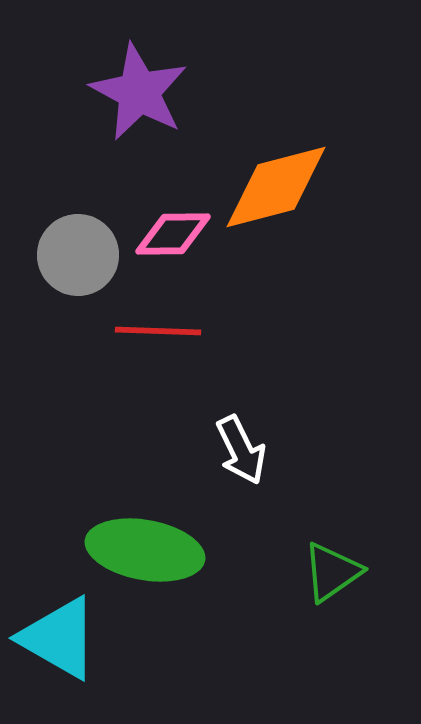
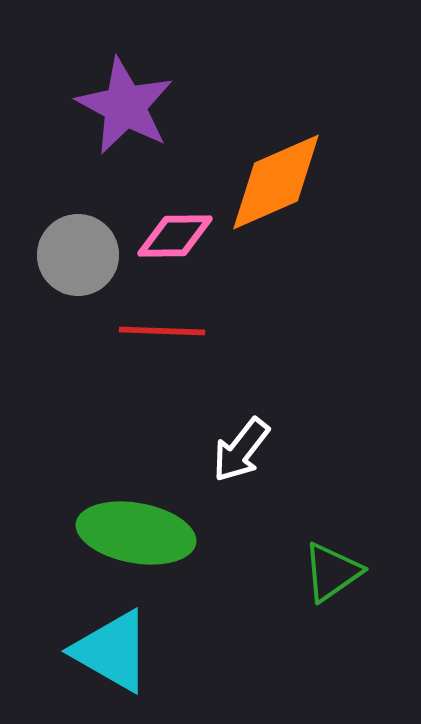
purple star: moved 14 px left, 14 px down
orange diamond: moved 5 px up; rotated 9 degrees counterclockwise
pink diamond: moved 2 px right, 2 px down
red line: moved 4 px right
white arrow: rotated 64 degrees clockwise
green ellipse: moved 9 px left, 17 px up
cyan triangle: moved 53 px right, 13 px down
